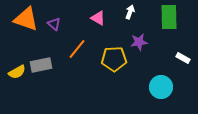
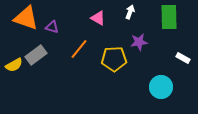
orange triangle: moved 1 px up
purple triangle: moved 2 px left, 3 px down; rotated 24 degrees counterclockwise
orange line: moved 2 px right
gray rectangle: moved 5 px left, 10 px up; rotated 25 degrees counterclockwise
yellow semicircle: moved 3 px left, 7 px up
